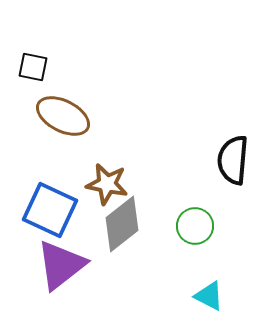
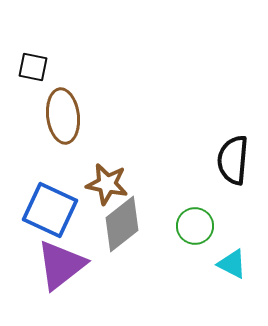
brown ellipse: rotated 56 degrees clockwise
cyan triangle: moved 23 px right, 32 px up
